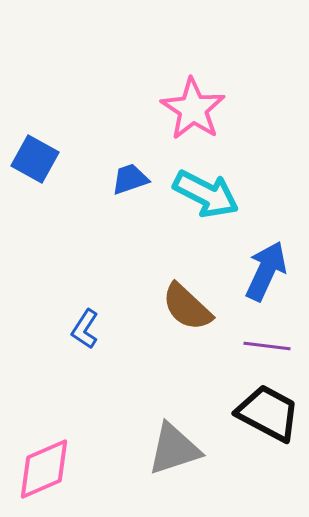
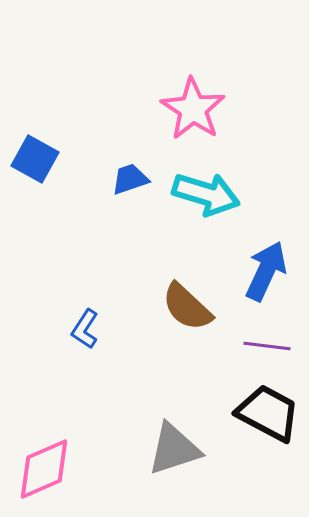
cyan arrow: rotated 10 degrees counterclockwise
